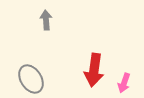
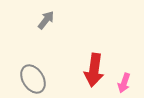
gray arrow: rotated 42 degrees clockwise
gray ellipse: moved 2 px right
